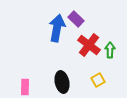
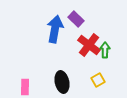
blue arrow: moved 2 px left, 1 px down
green arrow: moved 5 px left
